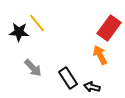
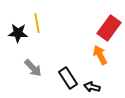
yellow line: rotated 30 degrees clockwise
black star: moved 1 px left, 1 px down
